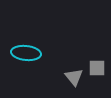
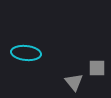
gray triangle: moved 5 px down
